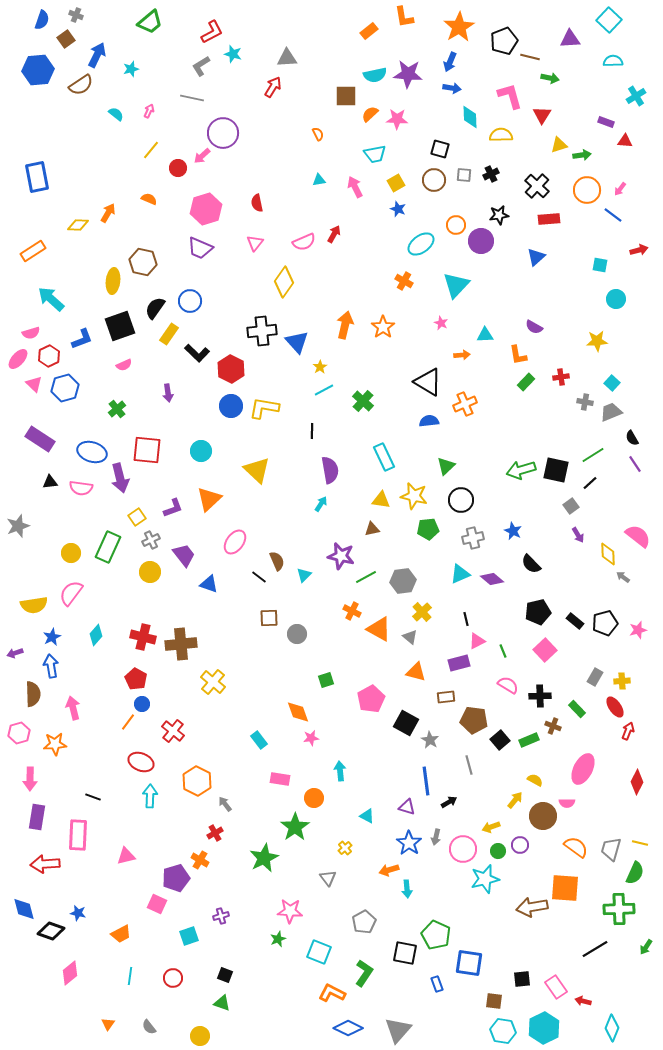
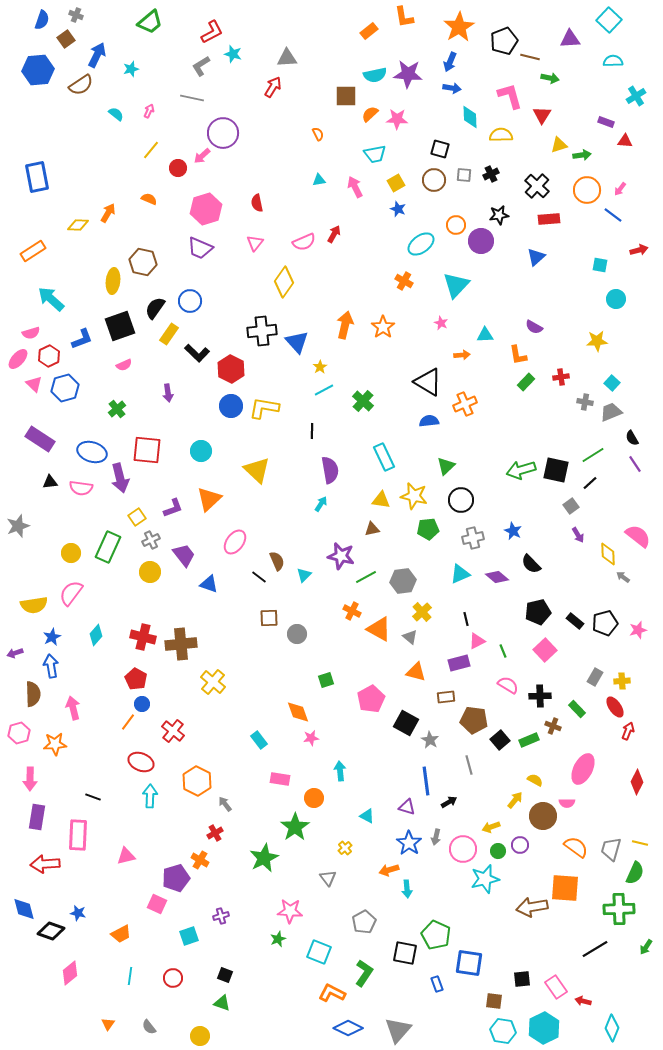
purple diamond at (492, 579): moved 5 px right, 2 px up
